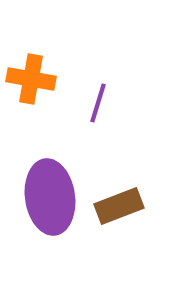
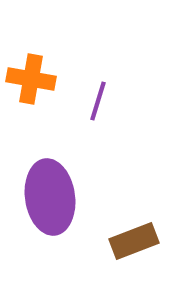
purple line: moved 2 px up
brown rectangle: moved 15 px right, 35 px down
